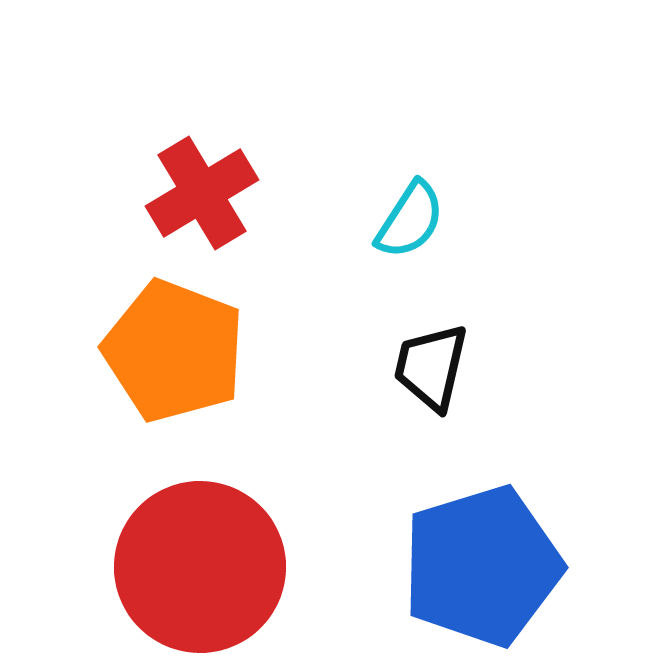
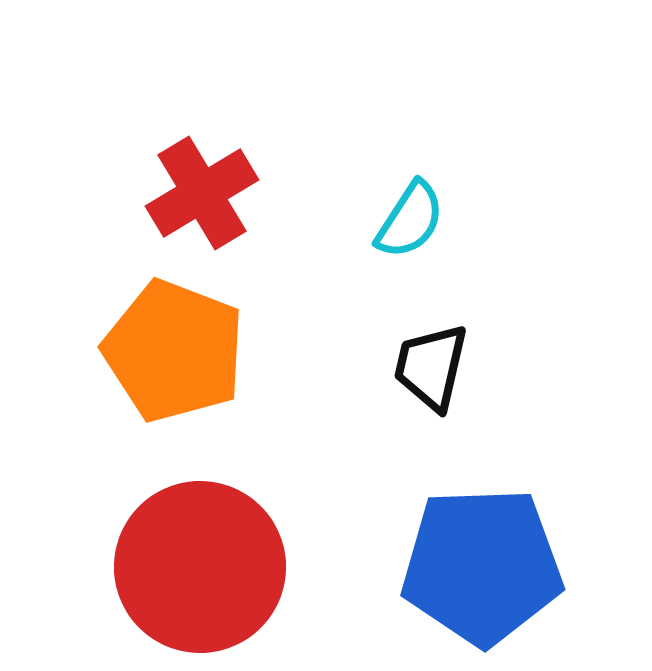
blue pentagon: rotated 15 degrees clockwise
